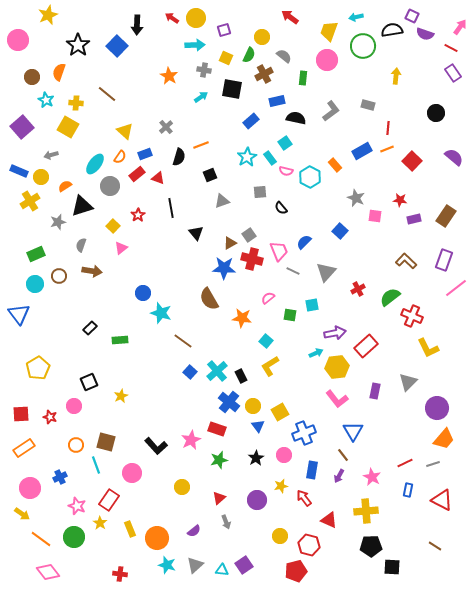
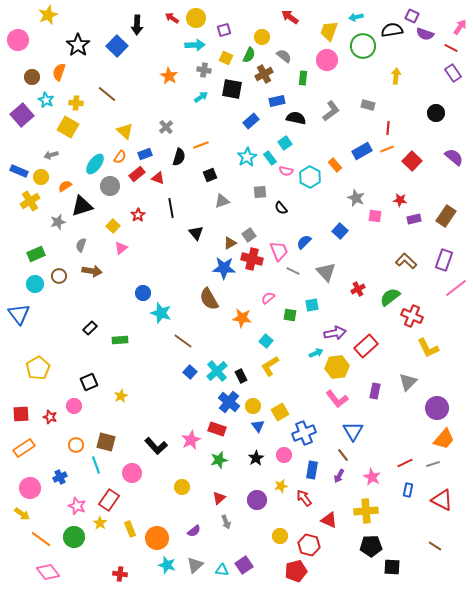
purple square at (22, 127): moved 12 px up
gray triangle at (326, 272): rotated 25 degrees counterclockwise
